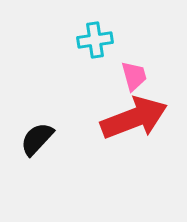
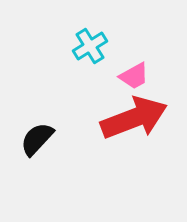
cyan cross: moved 5 px left, 6 px down; rotated 24 degrees counterclockwise
pink trapezoid: rotated 76 degrees clockwise
